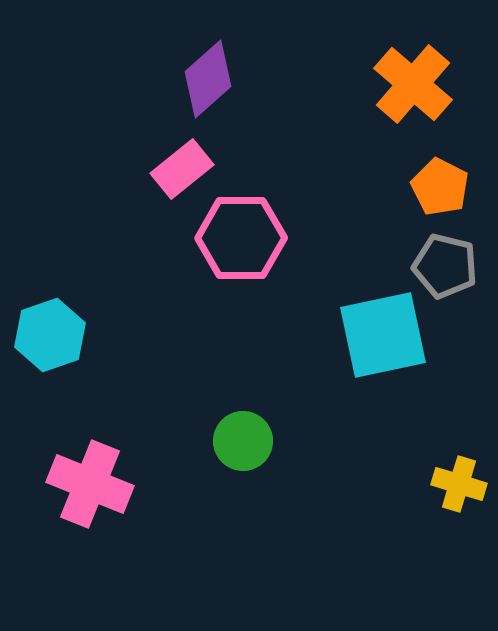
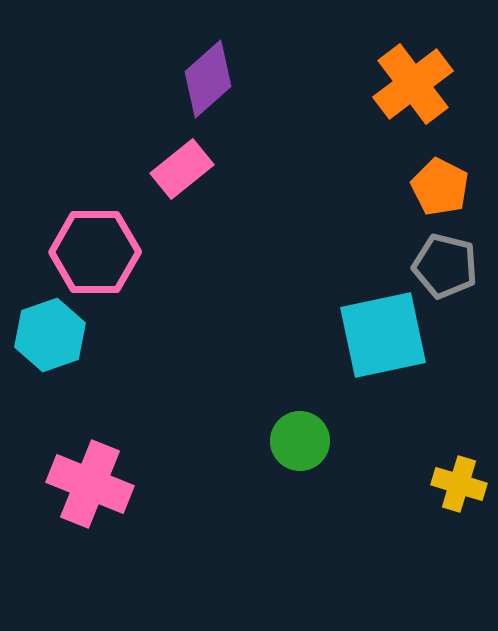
orange cross: rotated 12 degrees clockwise
pink hexagon: moved 146 px left, 14 px down
green circle: moved 57 px right
